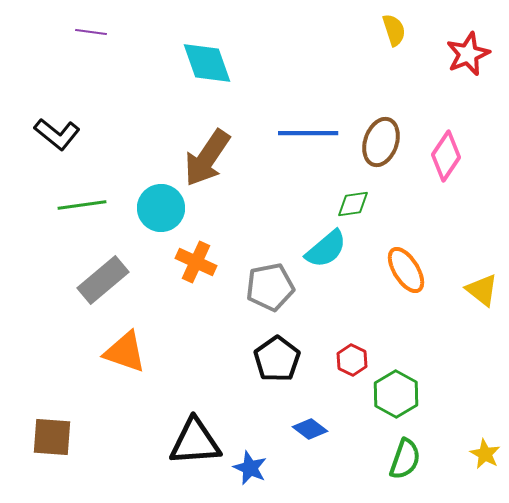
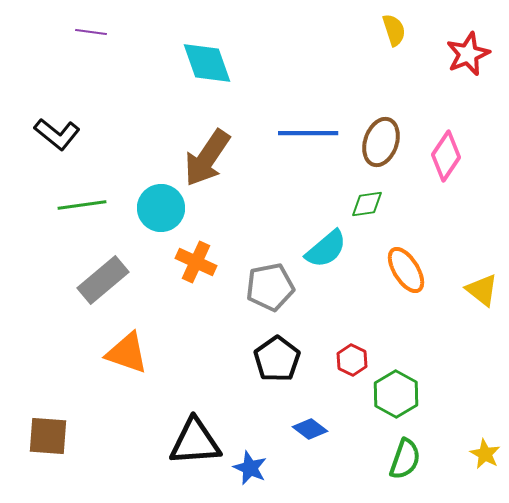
green diamond: moved 14 px right
orange triangle: moved 2 px right, 1 px down
brown square: moved 4 px left, 1 px up
